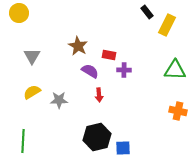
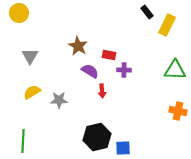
gray triangle: moved 2 px left
red arrow: moved 3 px right, 4 px up
